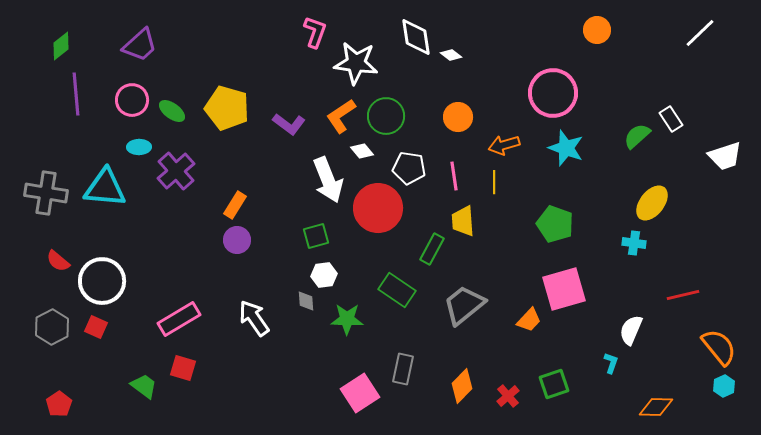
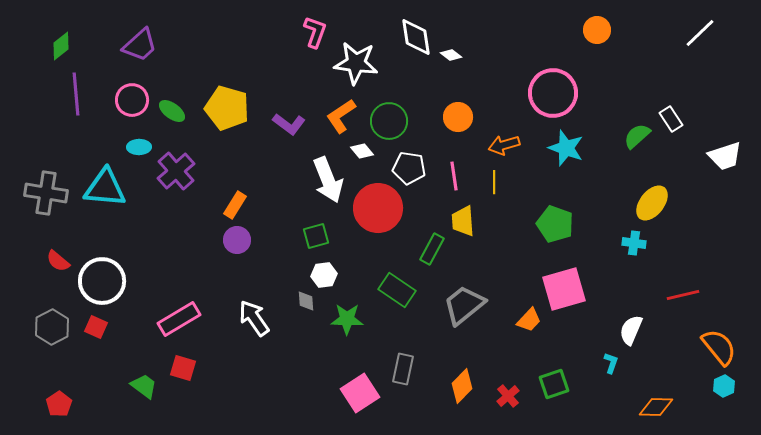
green circle at (386, 116): moved 3 px right, 5 px down
